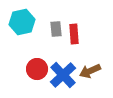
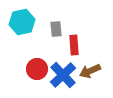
red rectangle: moved 11 px down
